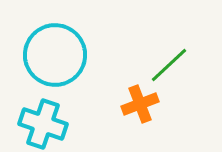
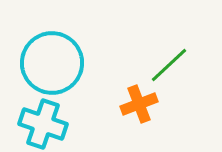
cyan circle: moved 3 px left, 8 px down
orange cross: moved 1 px left
